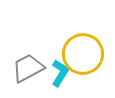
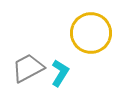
yellow circle: moved 8 px right, 21 px up
